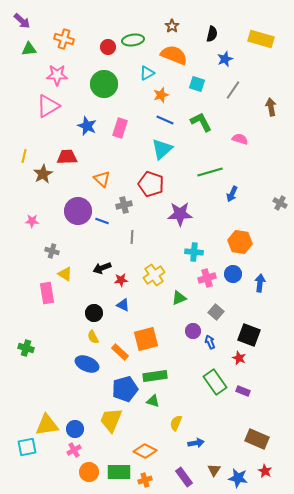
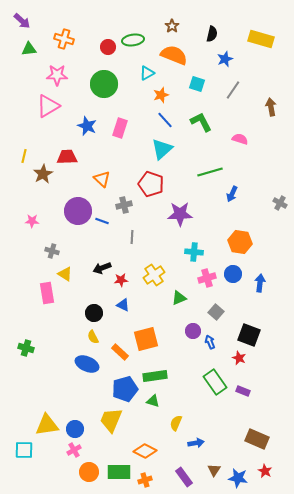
blue line at (165, 120): rotated 24 degrees clockwise
cyan square at (27, 447): moved 3 px left, 3 px down; rotated 12 degrees clockwise
